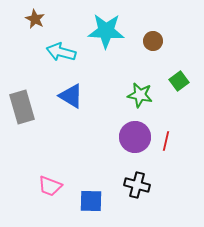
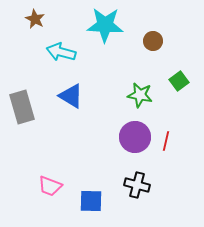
cyan star: moved 1 px left, 6 px up
